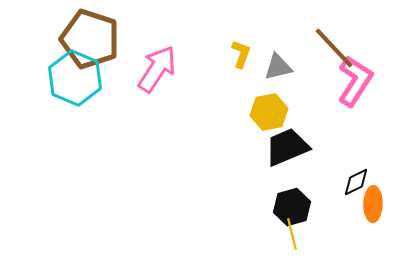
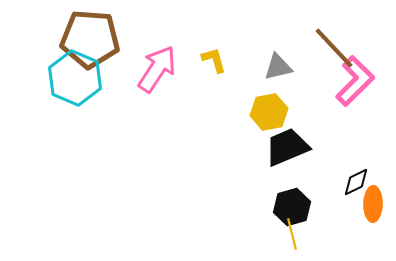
brown pentagon: rotated 14 degrees counterclockwise
yellow L-shape: moved 27 px left, 6 px down; rotated 36 degrees counterclockwise
pink L-shape: rotated 12 degrees clockwise
